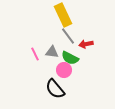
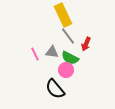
red arrow: rotated 56 degrees counterclockwise
pink circle: moved 2 px right
